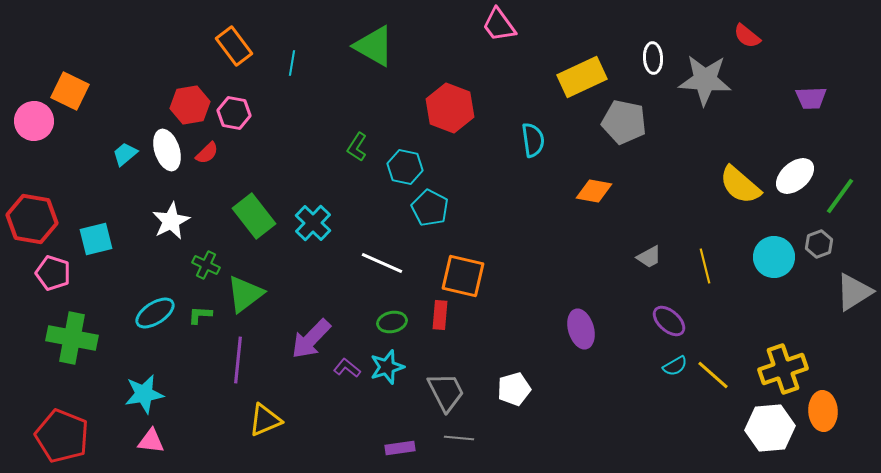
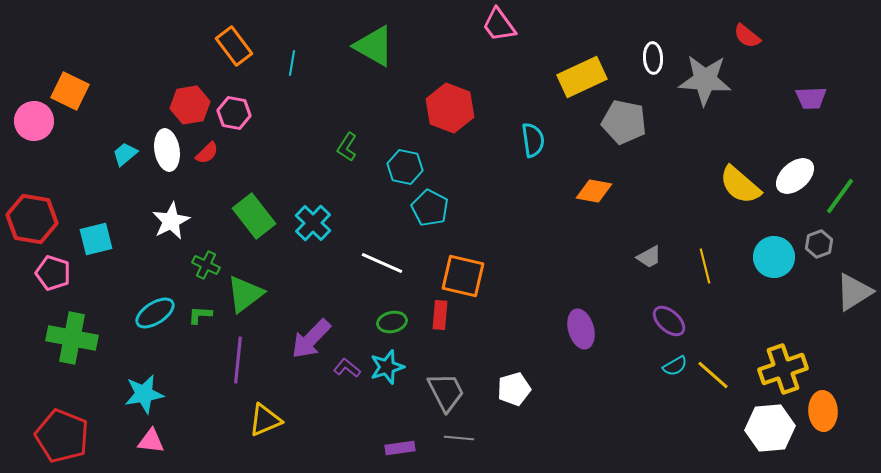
green L-shape at (357, 147): moved 10 px left
white ellipse at (167, 150): rotated 9 degrees clockwise
